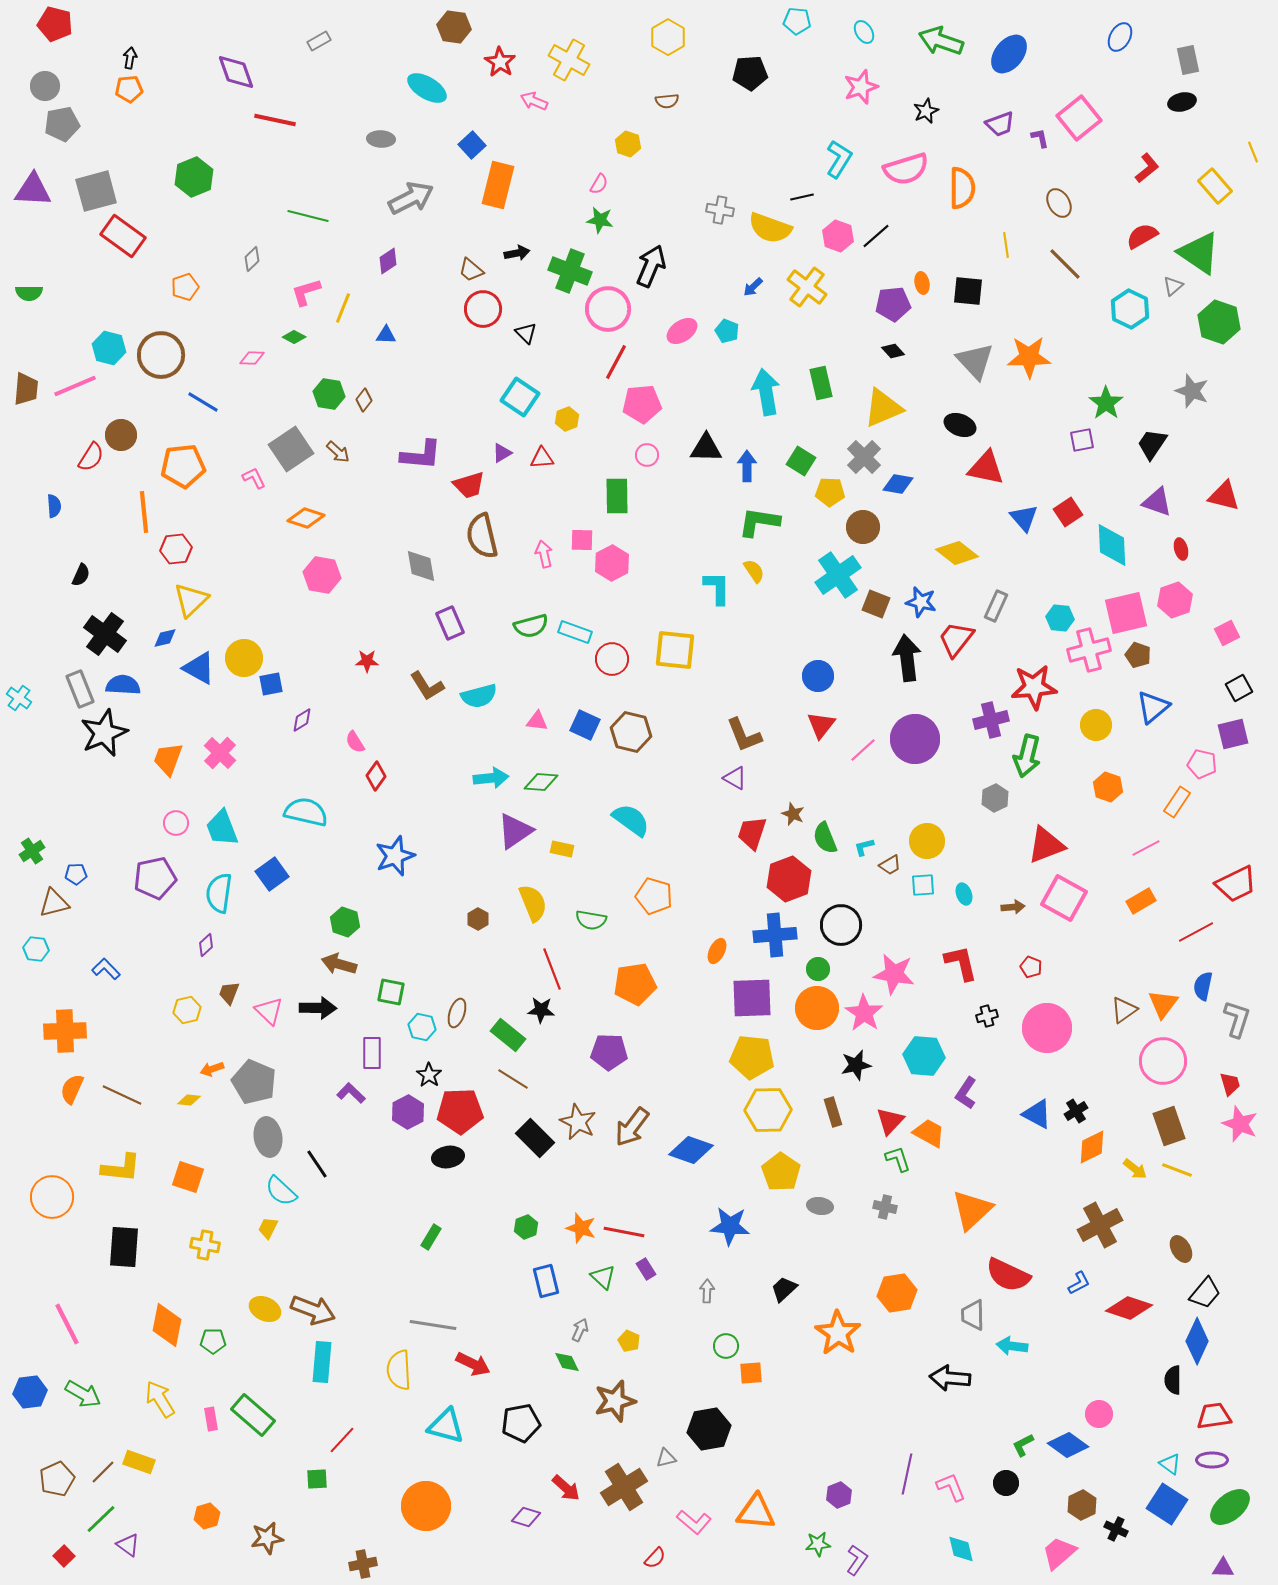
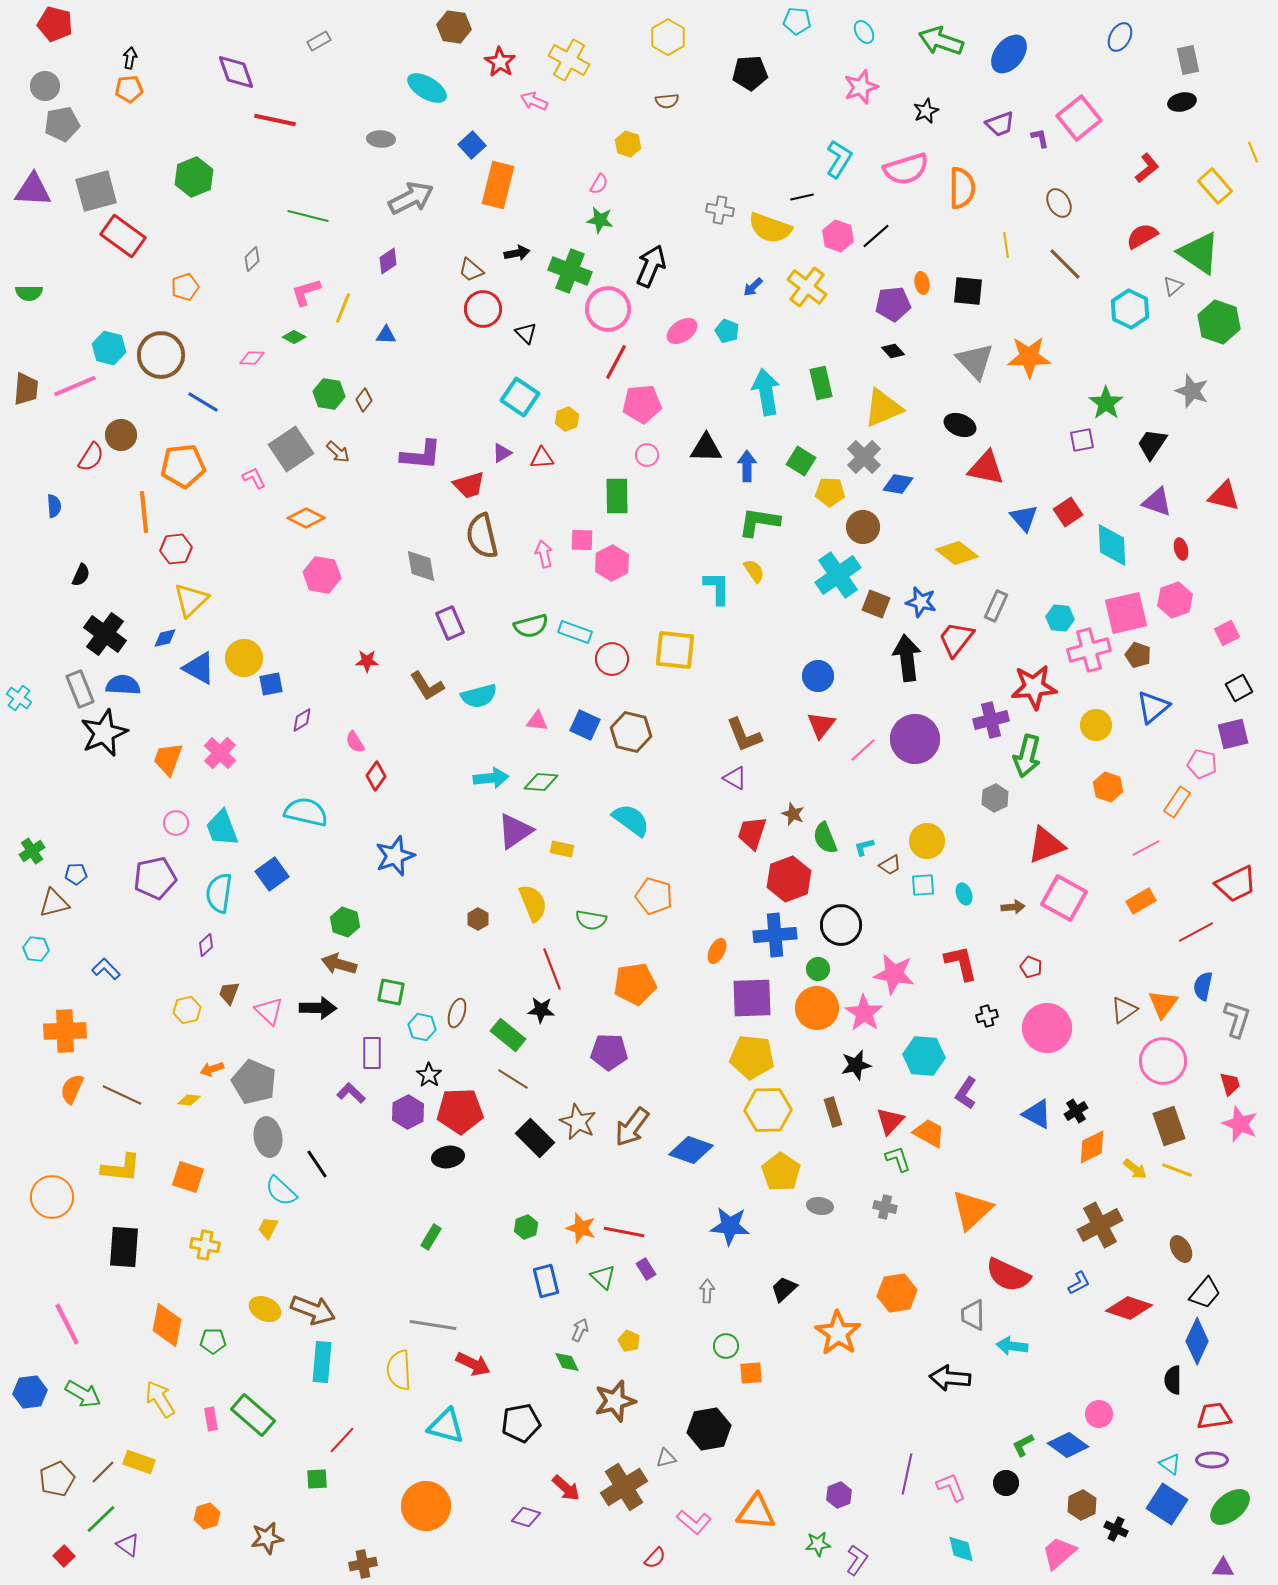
orange diamond at (306, 518): rotated 9 degrees clockwise
